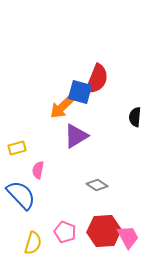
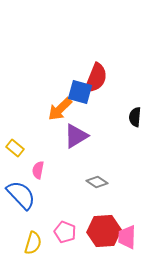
red semicircle: moved 1 px left, 1 px up
orange arrow: moved 2 px left, 2 px down
yellow rectangle: moved 2 px left; rotated 54 degrees clockwise
gray diamond: moved 3 px up
pink trapezoid: moved 1 px left; rotated 150 degrees counterclockwise
